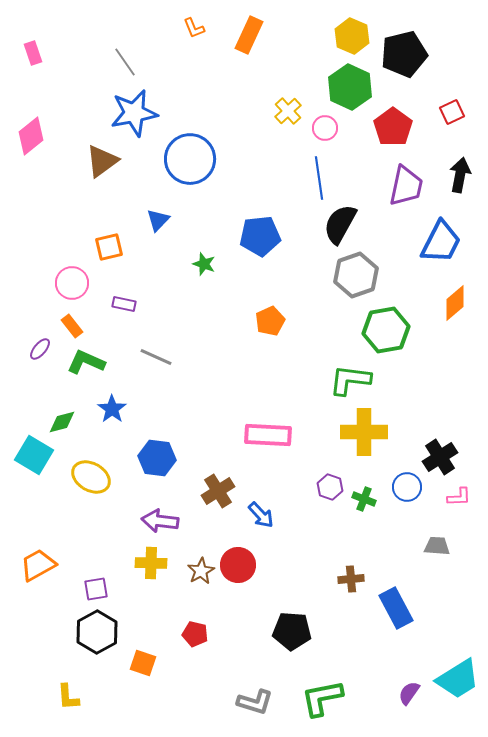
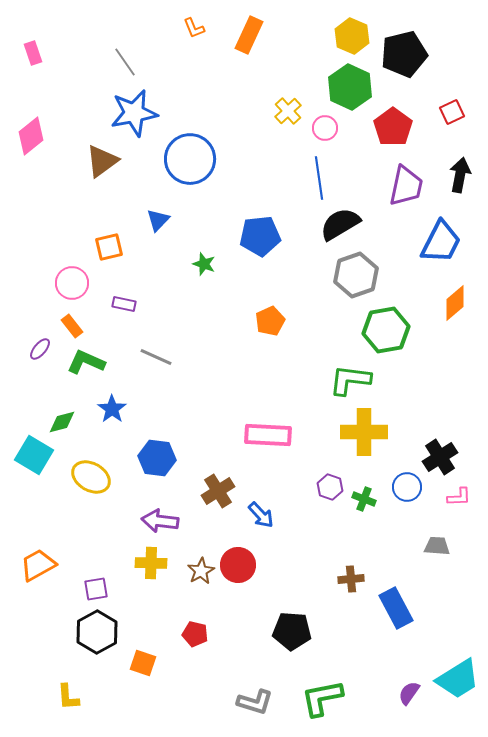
black semicircle at (340, 224): rotated 30 degrees clockwise
